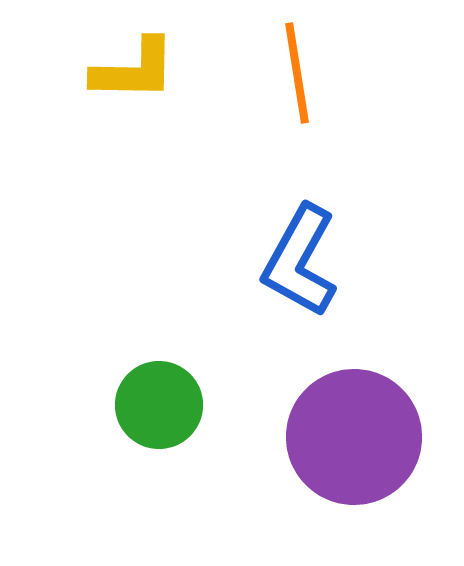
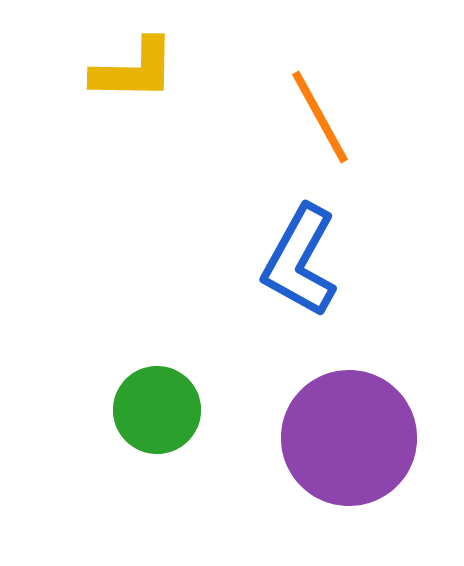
orange line: moved 23 px right, 44 px down; rotated 20 degrees counterclockwise
green circle: moved 2 px left, 5 px down
purple circle: moved 5 px left, 1 px down
